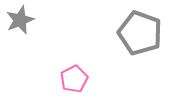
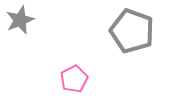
gray pentagon: moved 8 px left, 2 px up
